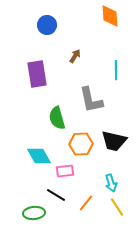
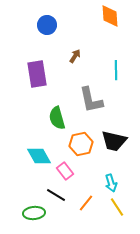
orange hexagon: rotated 10 degrees counterclockwise
pink rectangle: rotated 60 degrees clockwise
